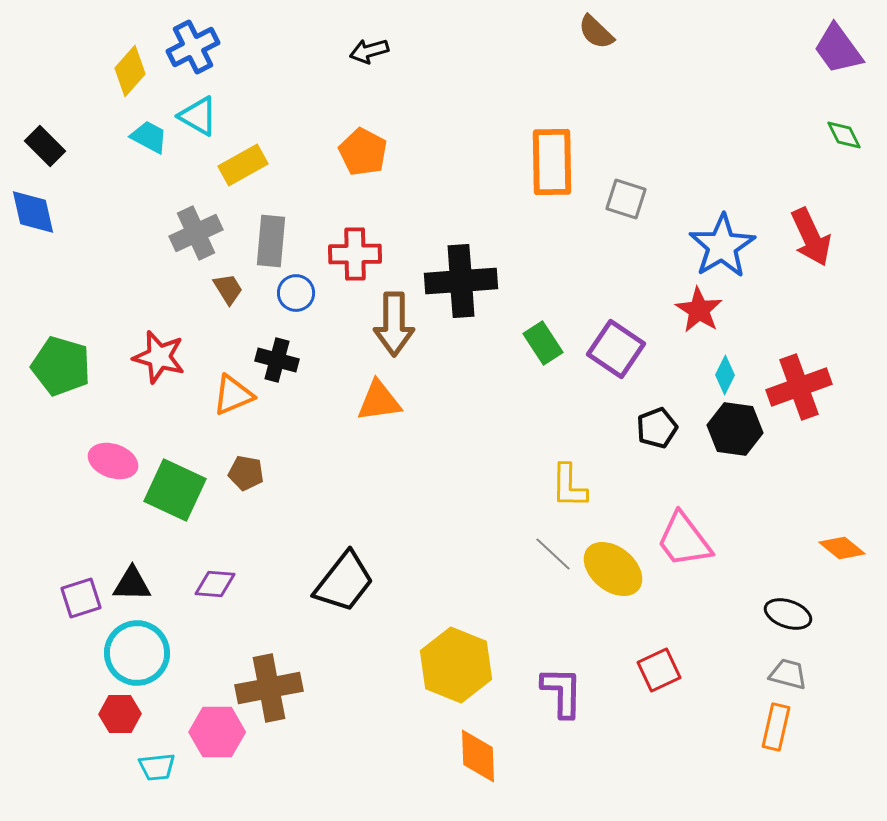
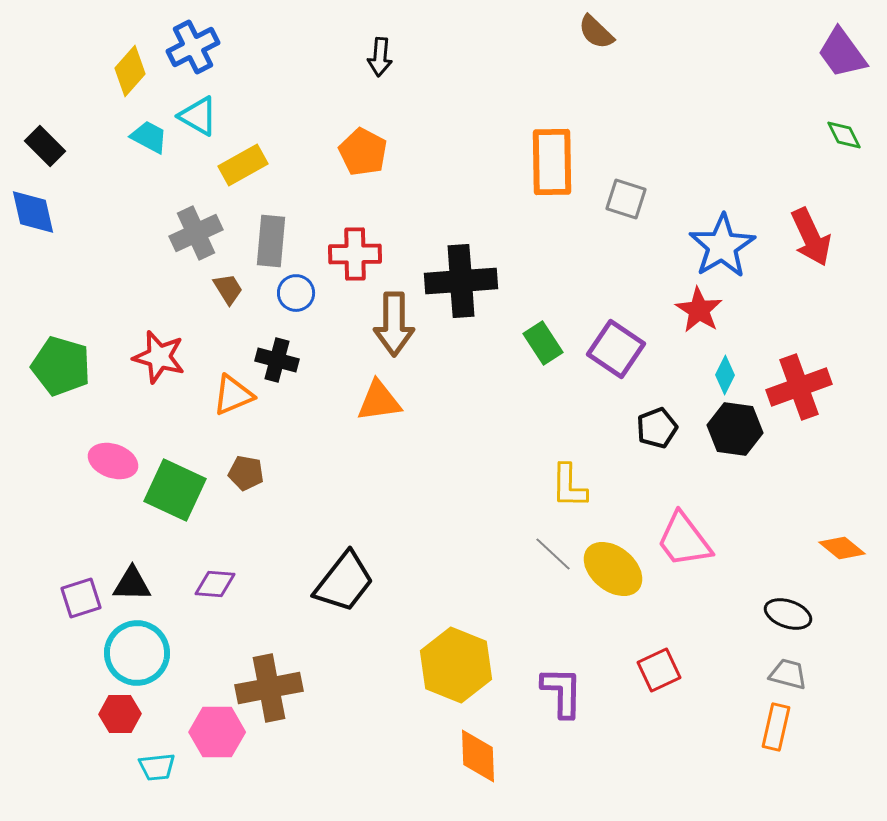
purple trapezoid at (838, 49): moved 4 px right, 4 px down
black arrow at (369, 51): moved 11 px right, 6 px down; rotated 69 degrees counterclockwise
